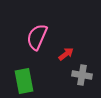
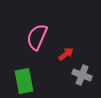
gray cross: rotated 12 degrees clockwise
